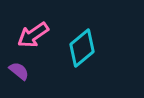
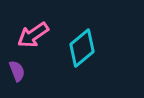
purple semicircle: moved 2 px left; rotated 30 degrees clockwise
